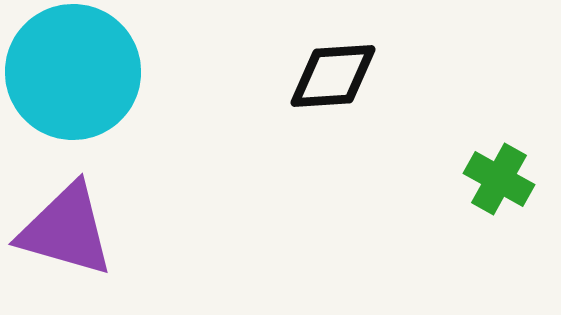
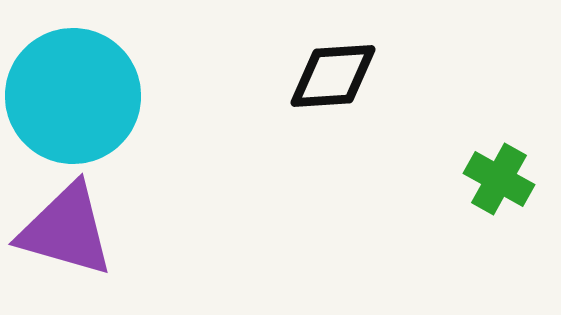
cyan circle: moved 24 px down
